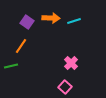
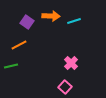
orange arrow: moved 2 px up
orange line: moved 2 px left, 1 px up; rotated 28 degrees clockwise
